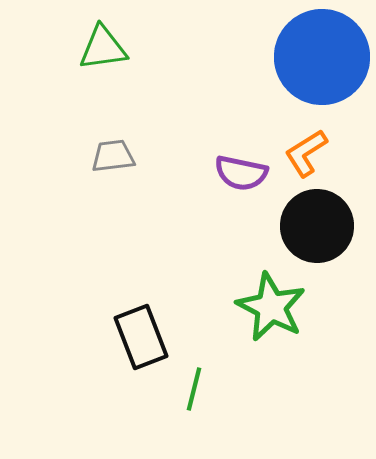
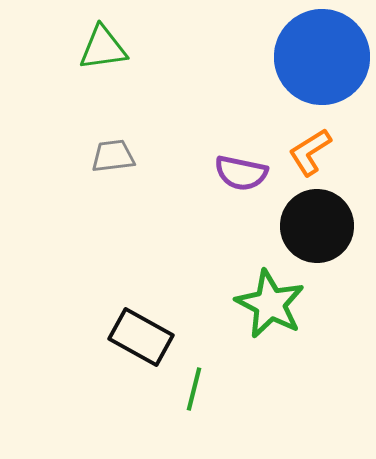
orange L-shape: moved 4 px right, 1 px up
green star: moved 1 px left, 3 px up
black rectangle: rotated 40 degrees counterclockwise
